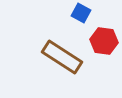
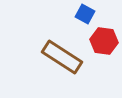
blue square: moved 4 px right, 1 px down
